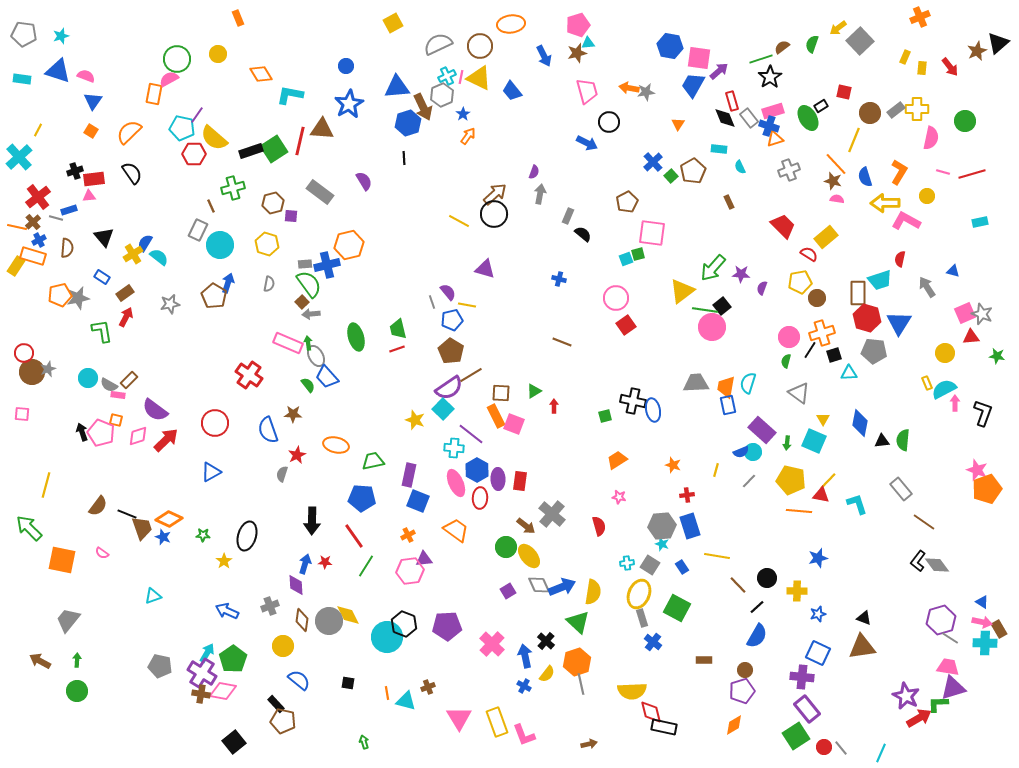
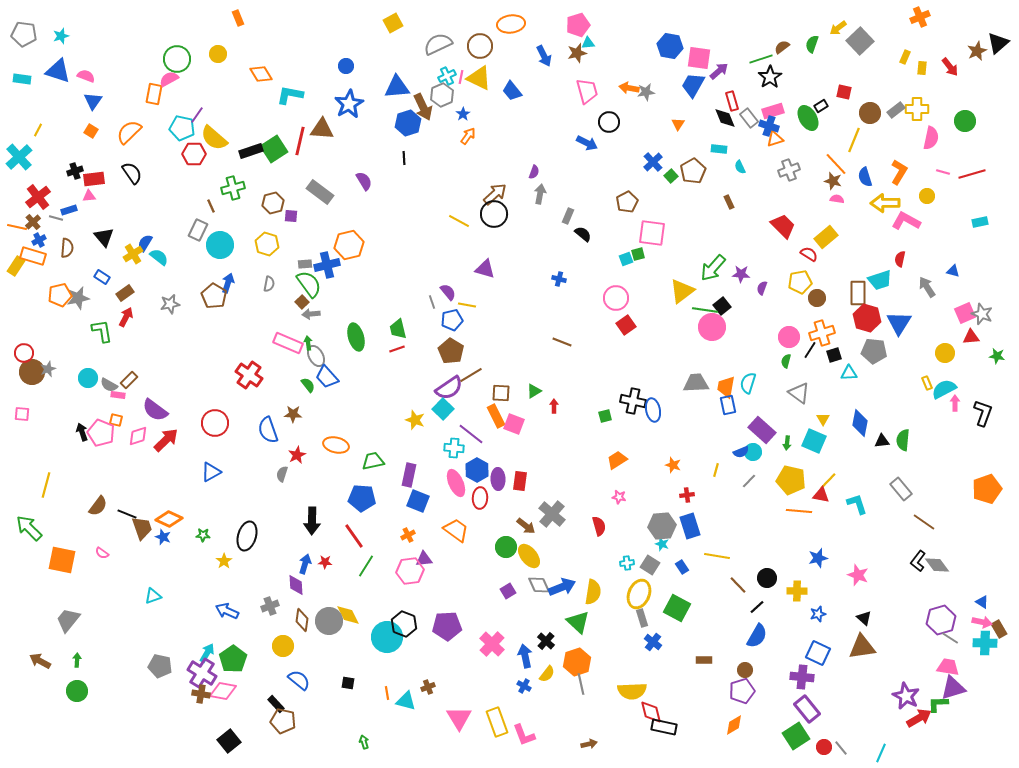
pink star at (977, 470): moved 119 px left, 105 px down
black triangle at (864, 618): rotated 21 degrees clockwise
black square at (234, 742): moved 5 px left, 1 px up
